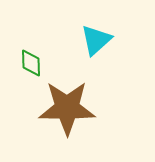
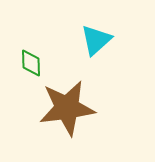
brown star: rotated 8 degrees counterclockwise
